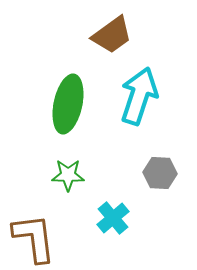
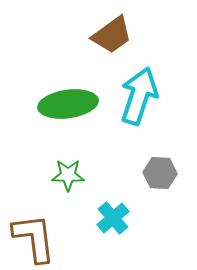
green ellipse: rotated 70 degrees clockwise
